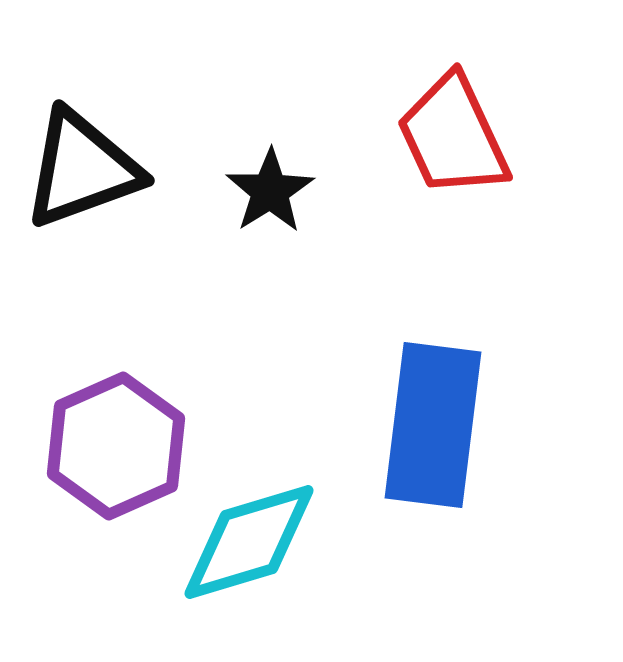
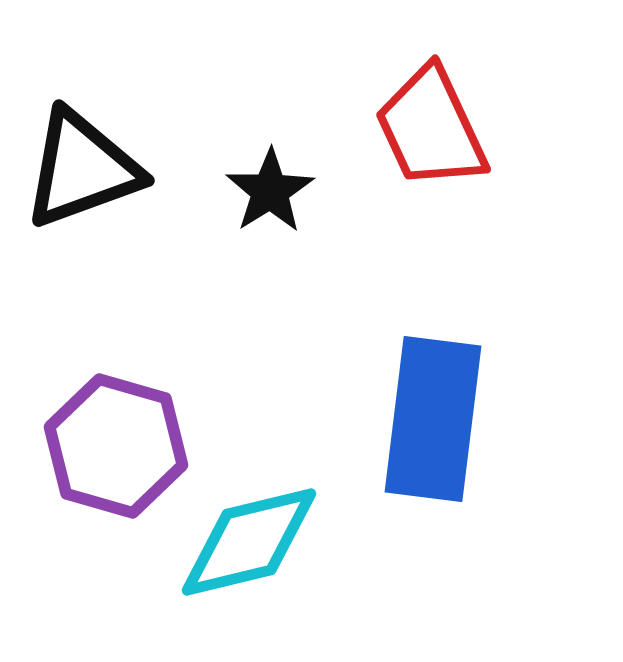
red trapezoid: moved 22 px left, 8 px up
blue rectangle: moved 6 px up
purple hexagon: rotated 20 degrees counterclockwise
cyan diamond: rotated 3 degrees clockwise
